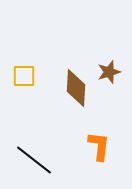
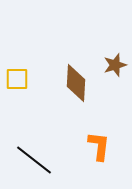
brown star: moved 6 px right, 7 px up
yellow square: moved 7 px left, 3 px down
brown diamond: moved 5 px up
